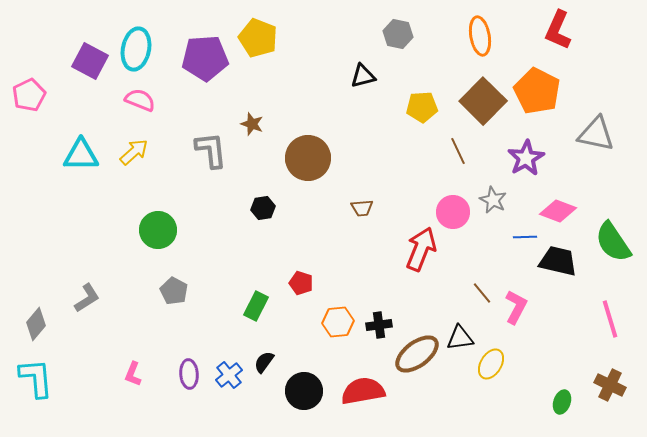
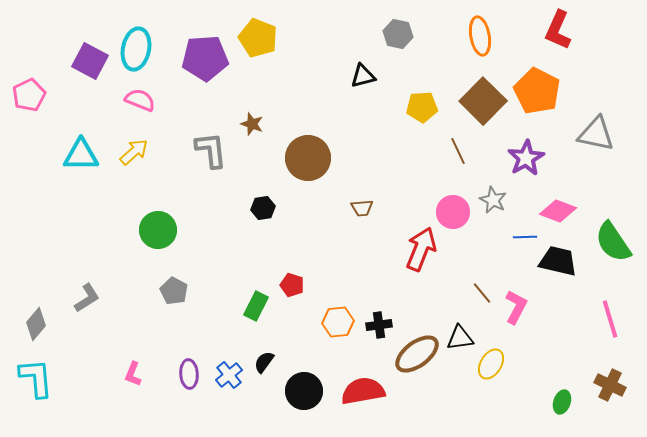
red pentagon at (301, 283): moved 9 px left, 2 px down
